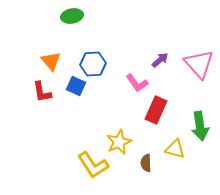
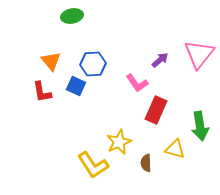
pink triangle: moved 10 px up; rotated 20 degrees clockwise
